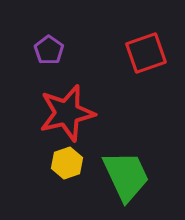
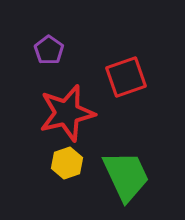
red square: moved 20 px left, 24 px down
